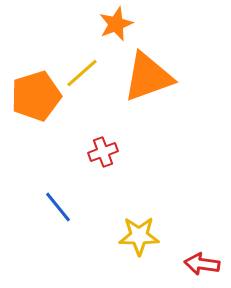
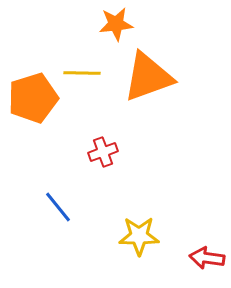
orange star: rotated 16 degrees clockwise
yellow line: rotated 42 degrees clockwise
orange pentagon: moved 3 px left, 2 px down
red arrow: moved 5 px right, 6 px up
